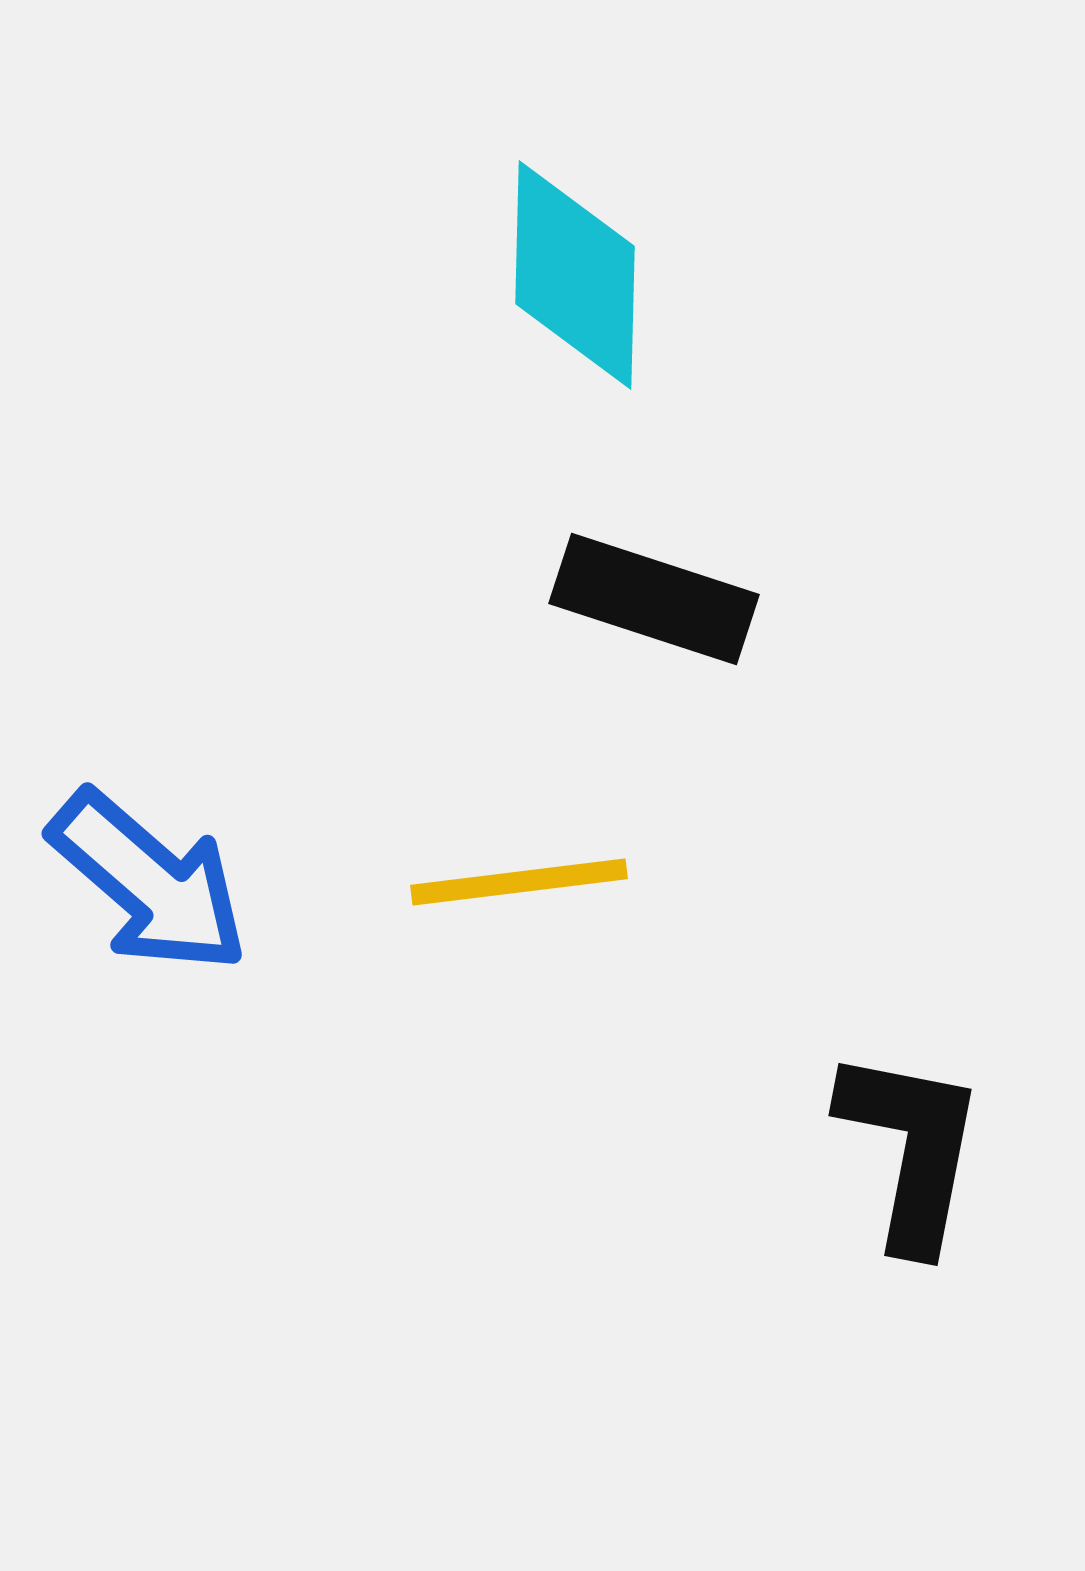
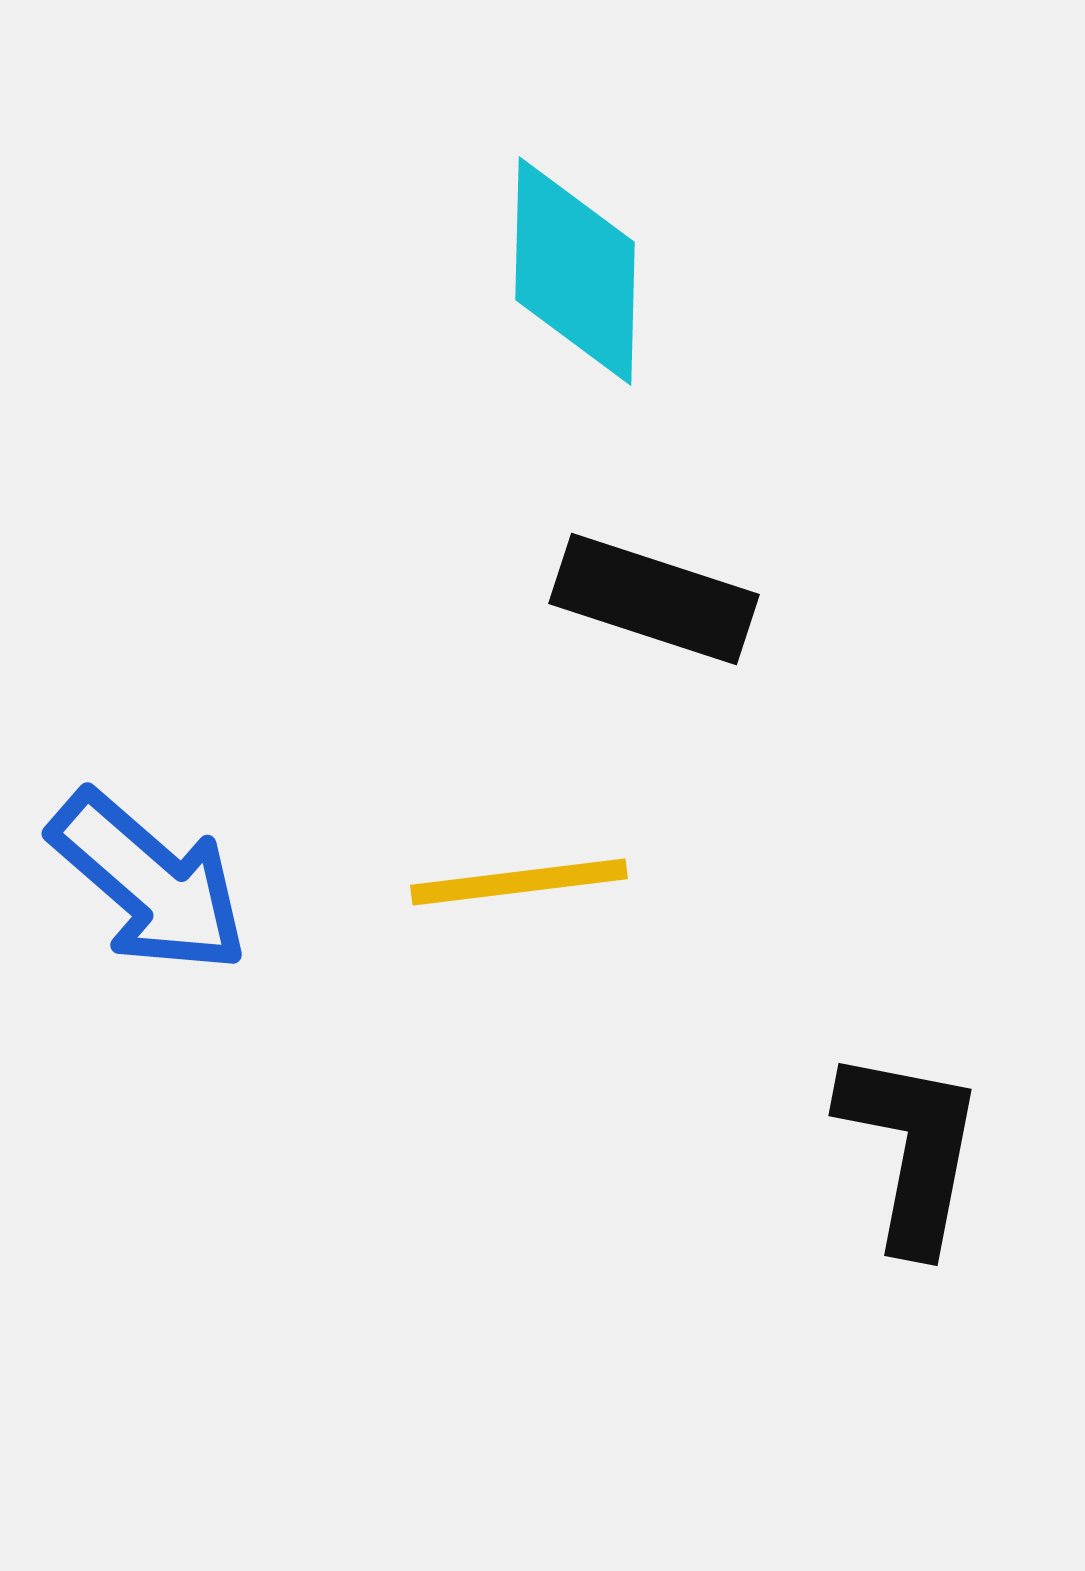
cyan diamond: moved 4 px up
